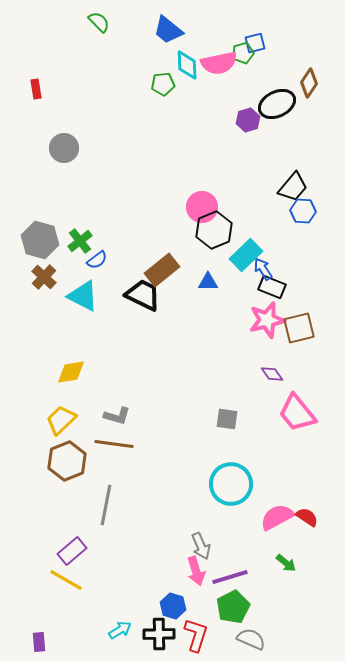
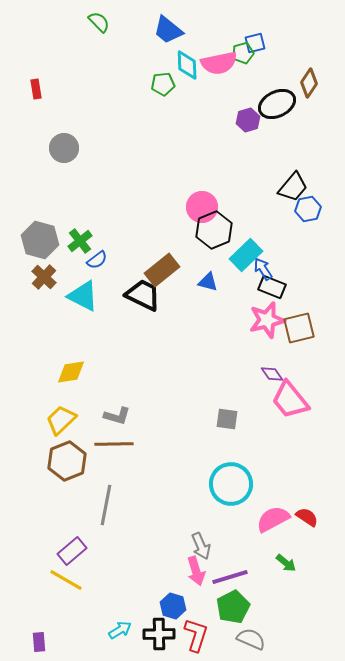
blue hexagon at (303, 211): moved 5 px right, 2 px up; rotated 15 degrees counterclockwise
blue triangle at (208, 282): rotated 15 degrees clockwise
pink trapezoid at (297, 413): moved 7 px left, 13 px up
brown line at (114, 444): rotated 9 degrees counterclockwise
pink semicircle at (277, 517): moved 4 px left, 2 px down
